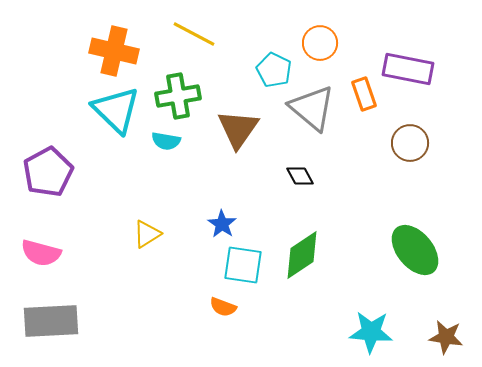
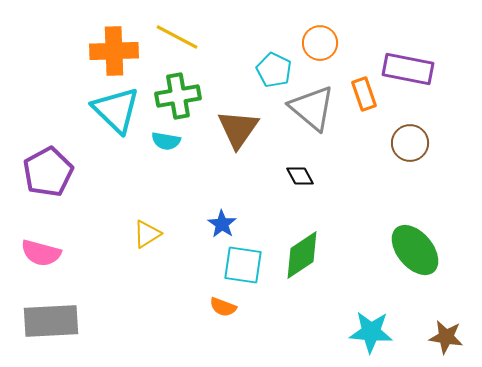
yellow line: moved 17 px left, 3 px down
orange cross: rotated 15 degrees counterclockwise
